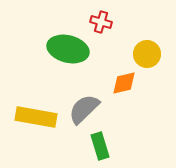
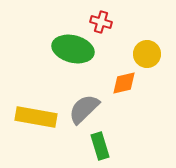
green ellipse: moved 5 px right
